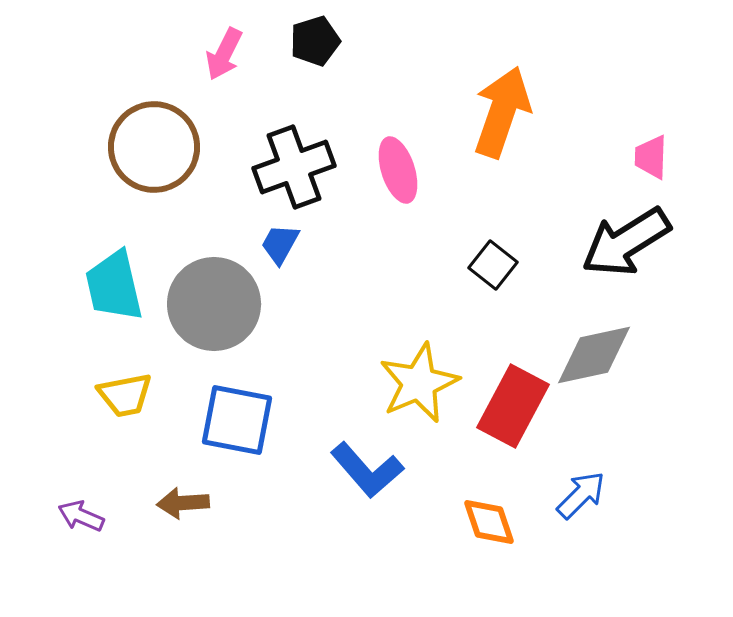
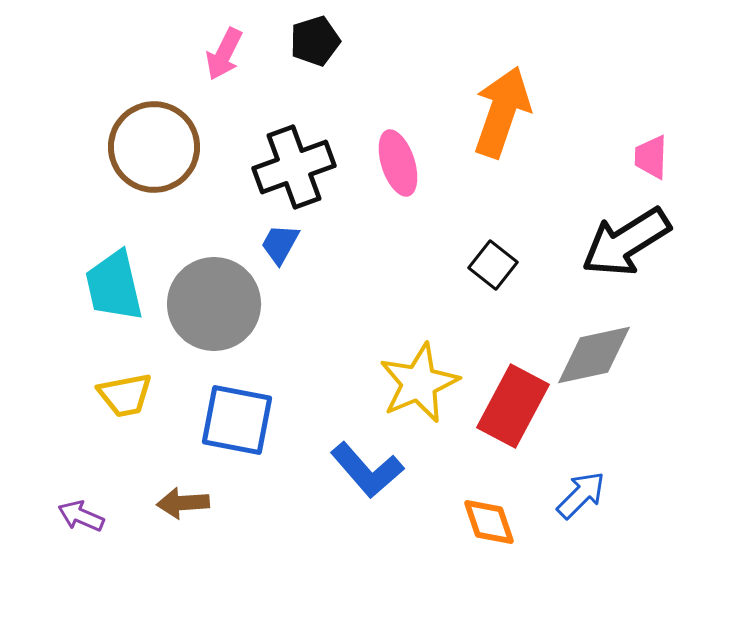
pink ellipse: moved 7 px up
